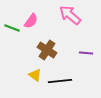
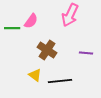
pink arrow: rotated 105 degrees counterclockwise
green line: rotated 21 degrees counterclockwise
